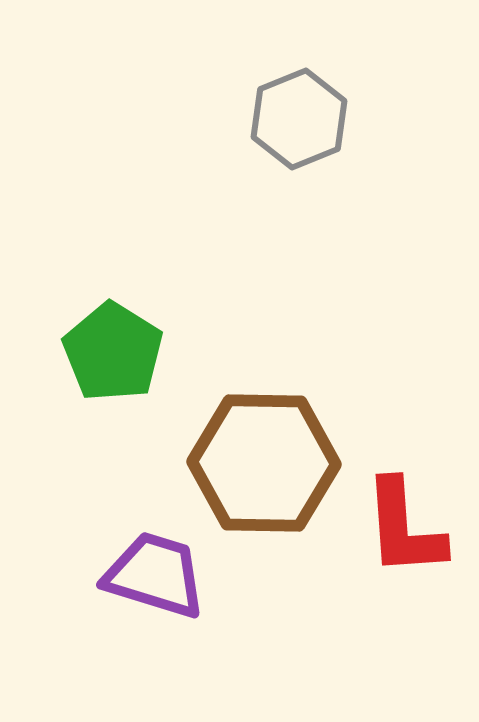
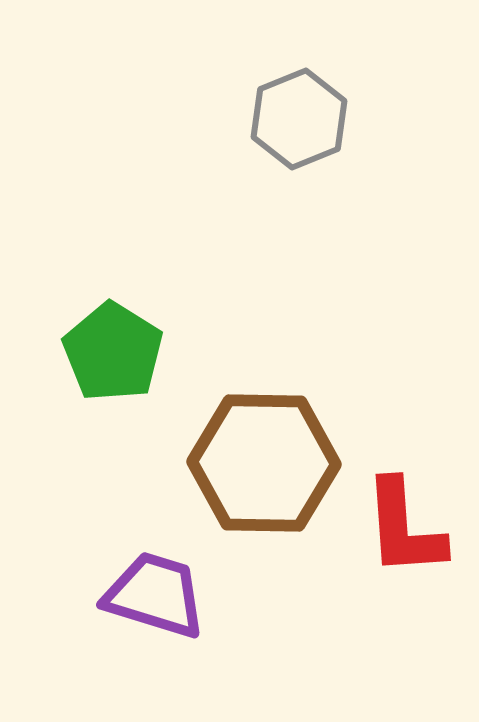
purple trapezoid: moved 20 px down
